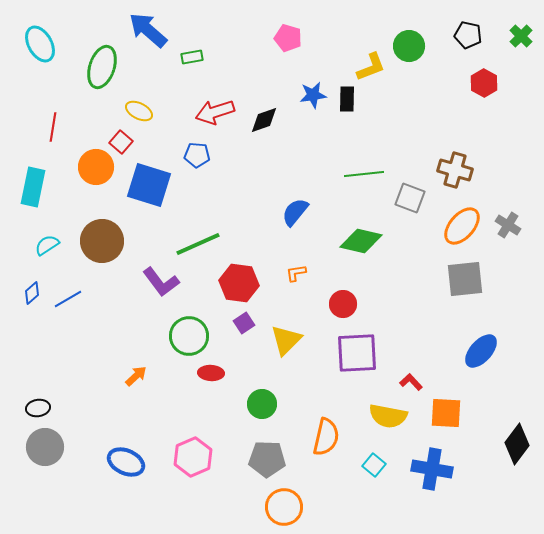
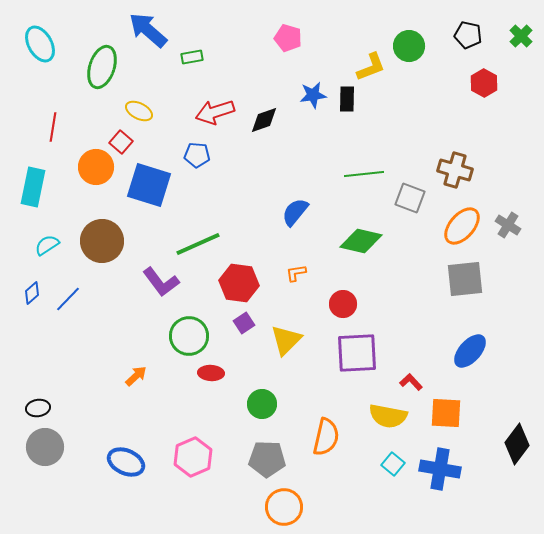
blue line at (68, 299): rotated 16 degrees counterclockwise
blue ellipse at (481, 351): moved 11 px left
cyan square at (374, 465): moved 19 px right, 1 px up
blue cross at (432, 469): moved 8 px right
